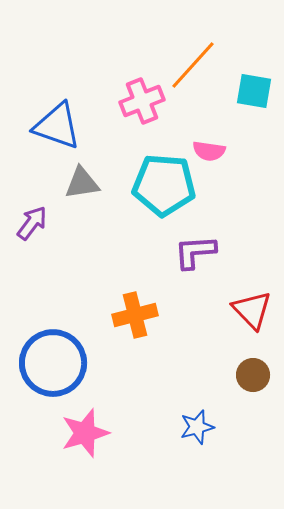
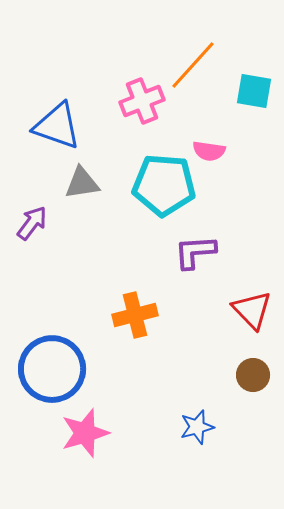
blue circle: moved 1 px left, 6 px down
